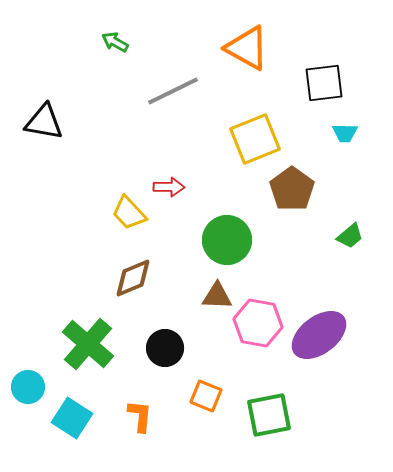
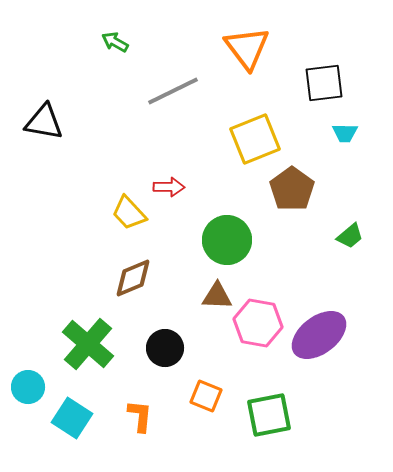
orange triangle: rotated 24 degrees clockwise
